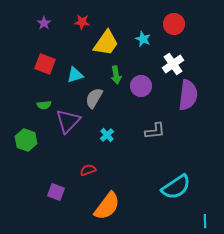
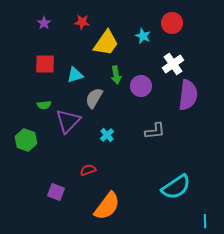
red circle: moved 2 px left, 1 px up
cyan star: moved 3 px up
red square: rotated 20 degrees counterclockwise
